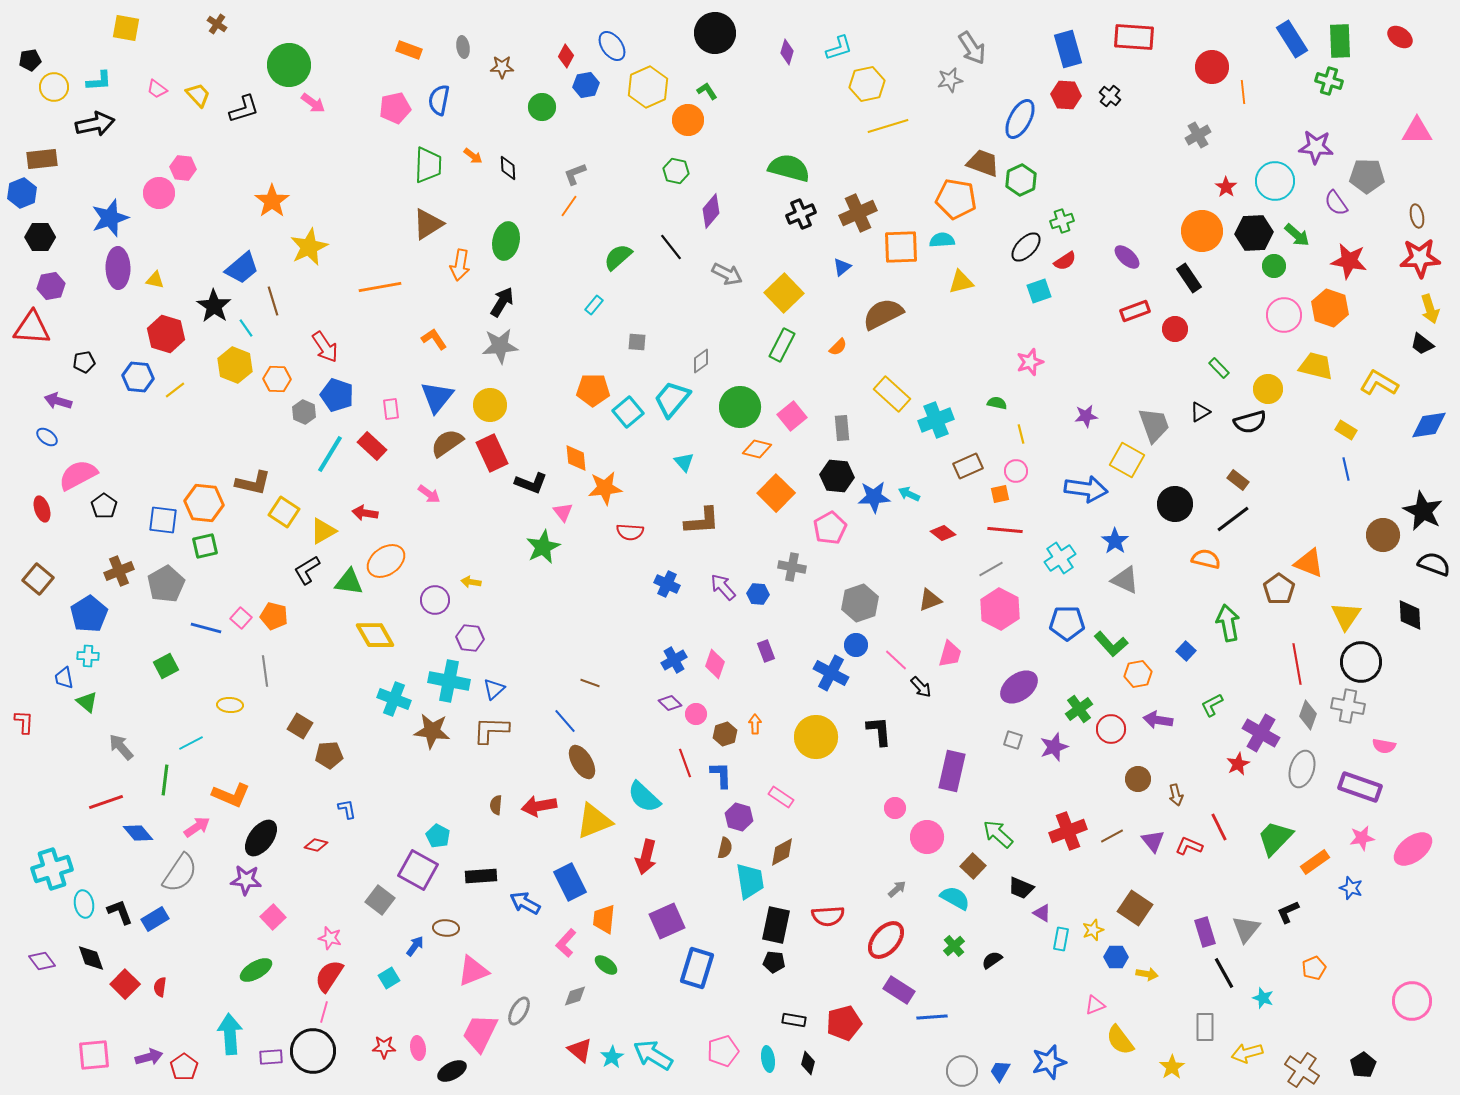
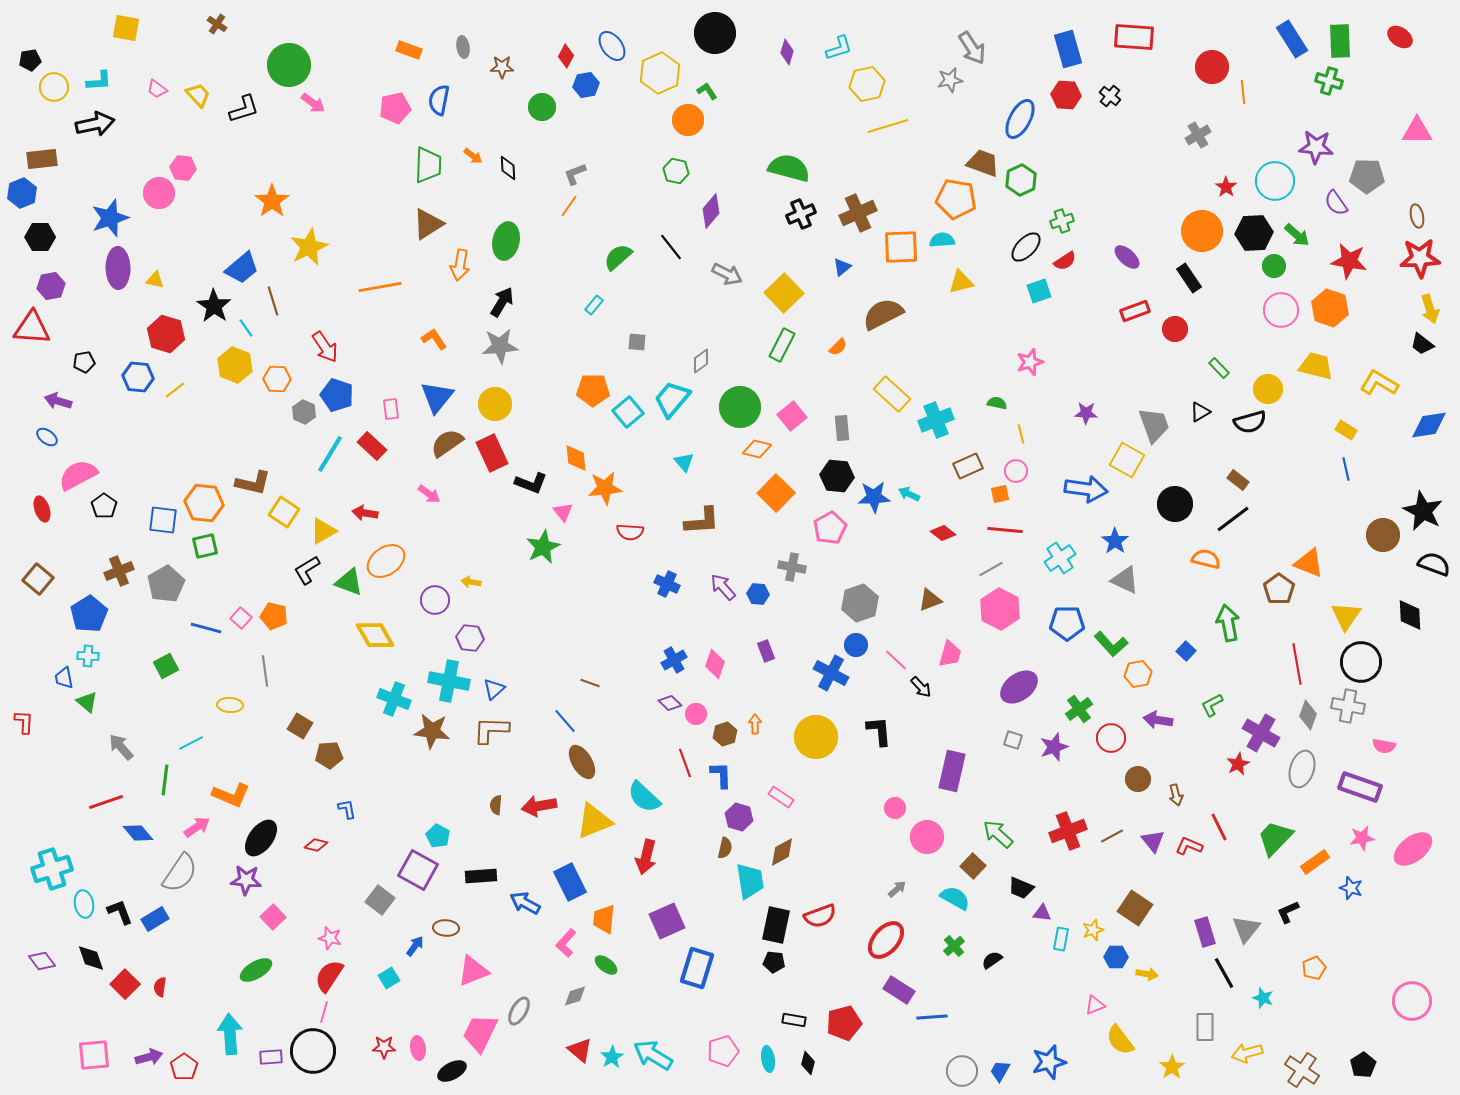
yellow hexagon at (648, 87): moved 12 px right, 14 px up
pink circle at (1284, 315): moved 3 px left, 5 px up
yellow circle at (490, 405): moved 5 px right, 1 px up
purple star at (1086, 416): moved 3 px up; rotated 10 degrees clockwise
green triangle at (349, 582): rotated 12 degrees clockwise
red circle at (1111, 729): moved 9 px down
purple triangle at (1042, 913): rotated 24 degrees counterclockwise
red semicircle at (828, 916): moved 8 px left; rotated 16 degrees counterclockwise
